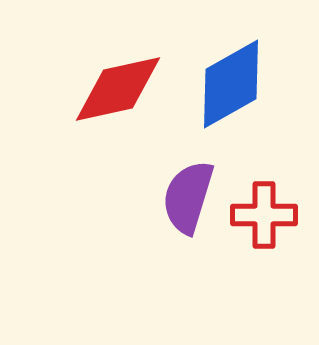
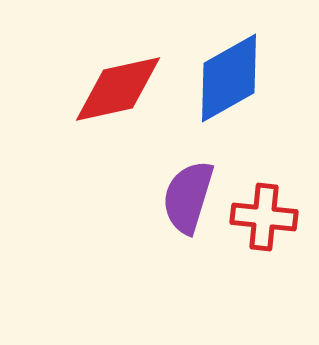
blue diamond: moved 2 px left, 6 px up
red cross: moved 2 px down; rotated 6 degrees clockwise
